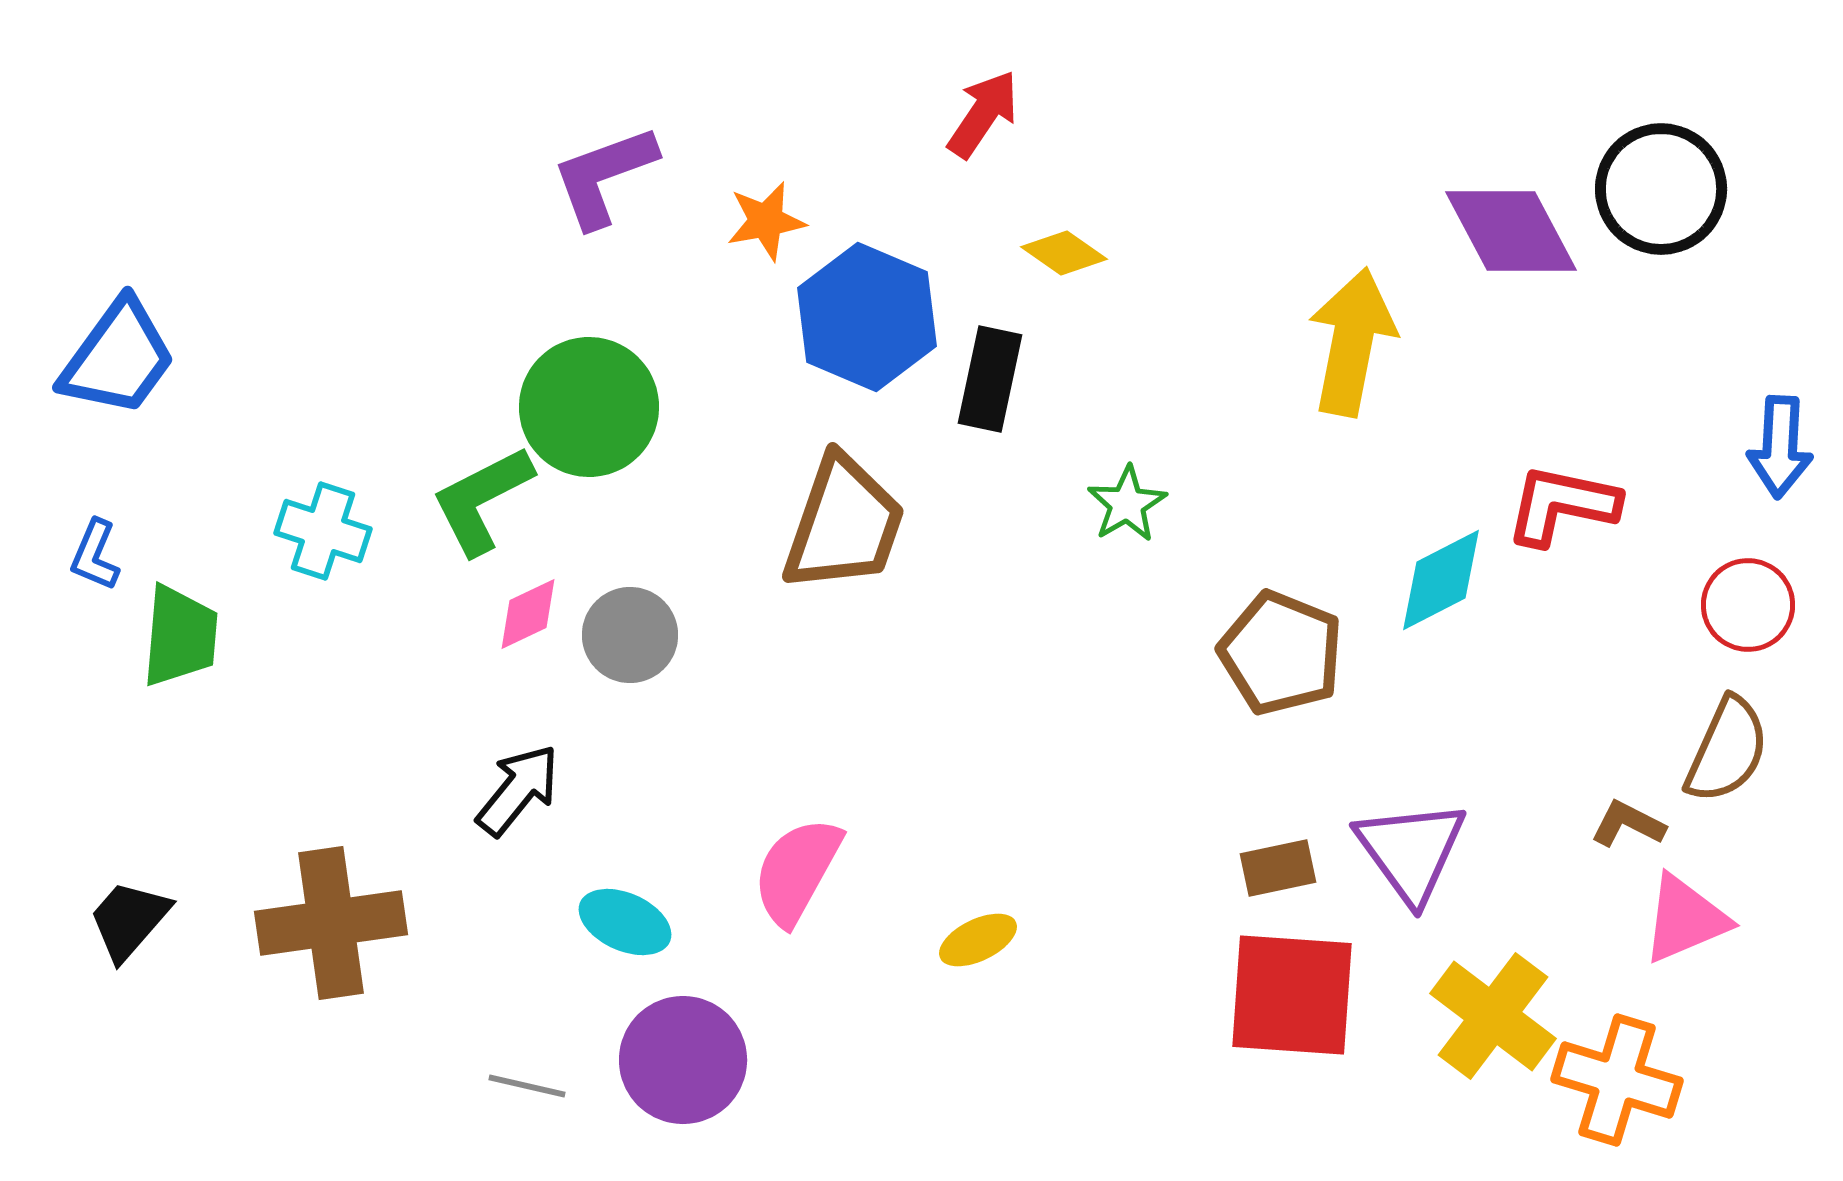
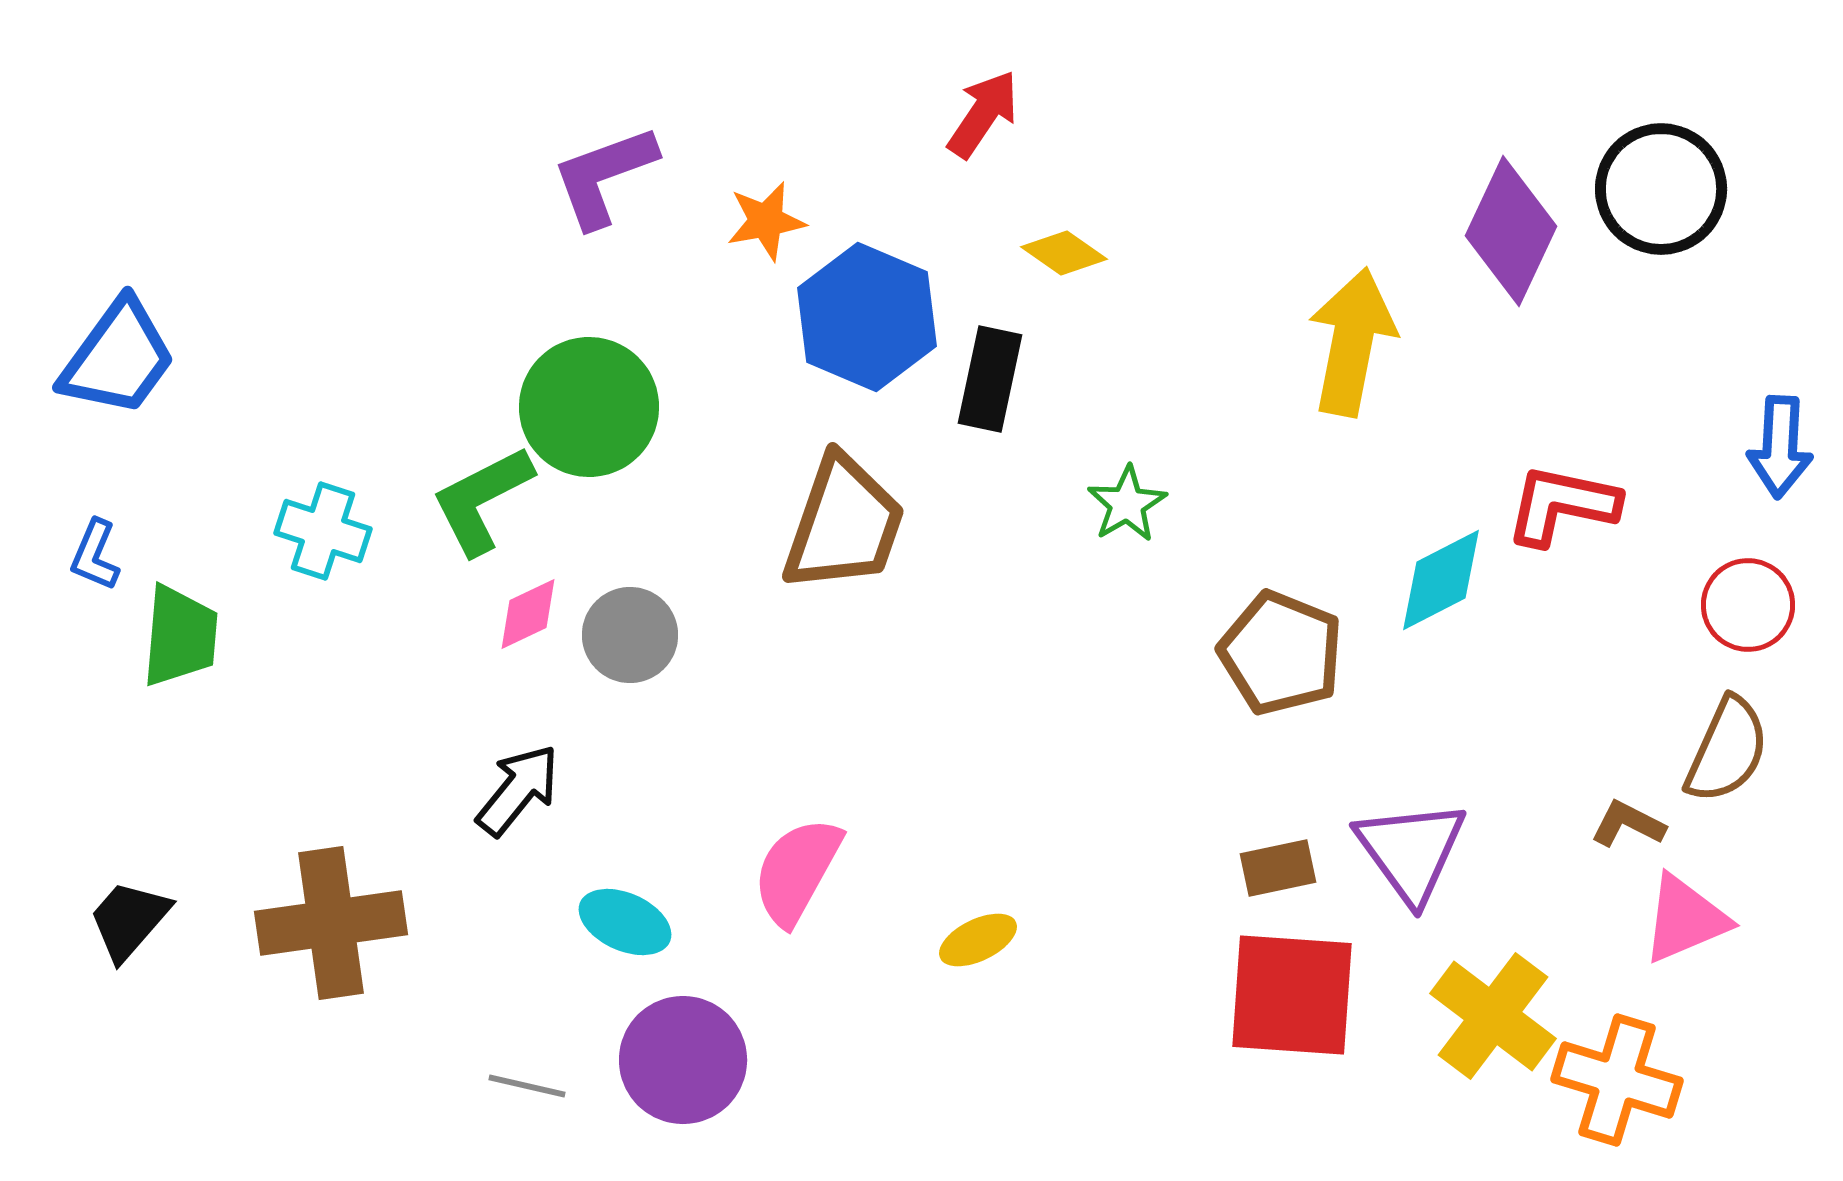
purple diamond: rotated 53 degrees clockwise
